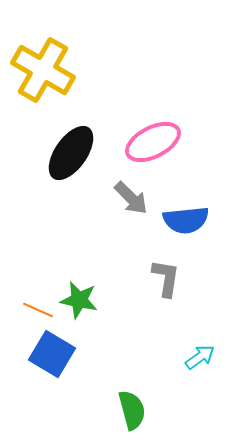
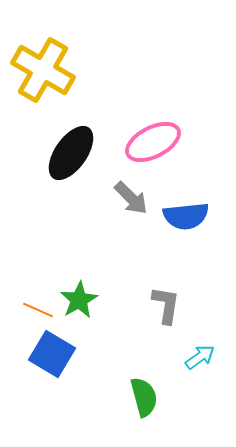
blue semicircle: moved 4 px up
gray L-shape: moved 27 px down
green star: rotated 30 degrees clockwise
green semicircle: moved 12 px right, 13 px up
